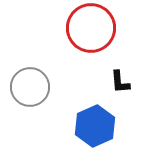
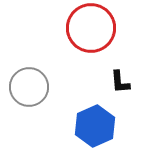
gray circle: moved 1 px left
